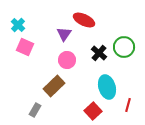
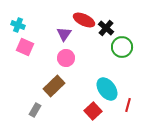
cyan cross: rotated 24 degrees counterclockwise
green circle: moved 2 px left
black cross: moved 7 px right, 25 px up
pink circle: moved 1 px left, 2 px up
cyan ellipse: moved 2 px down; rotated 20 degrees counterclockwise
